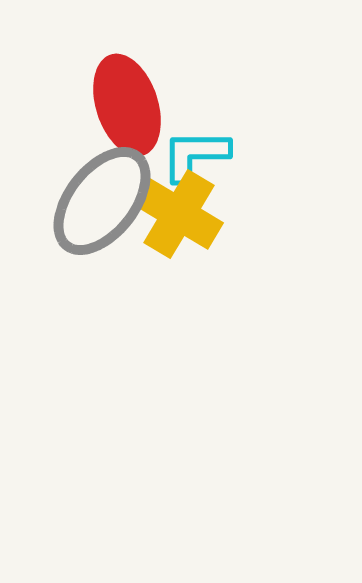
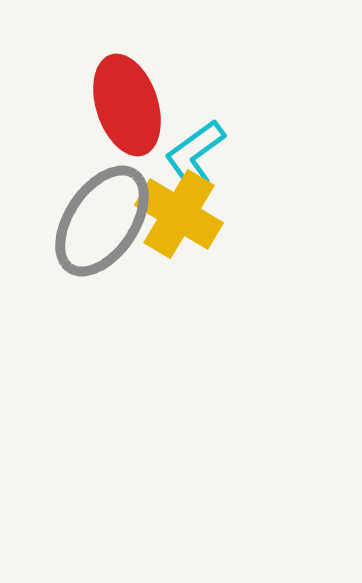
cyan L-shape: rotated 36 degrees counterclockwise
gray ellipse: moved 20 px down; rotated 4 degrees counterclockwise
